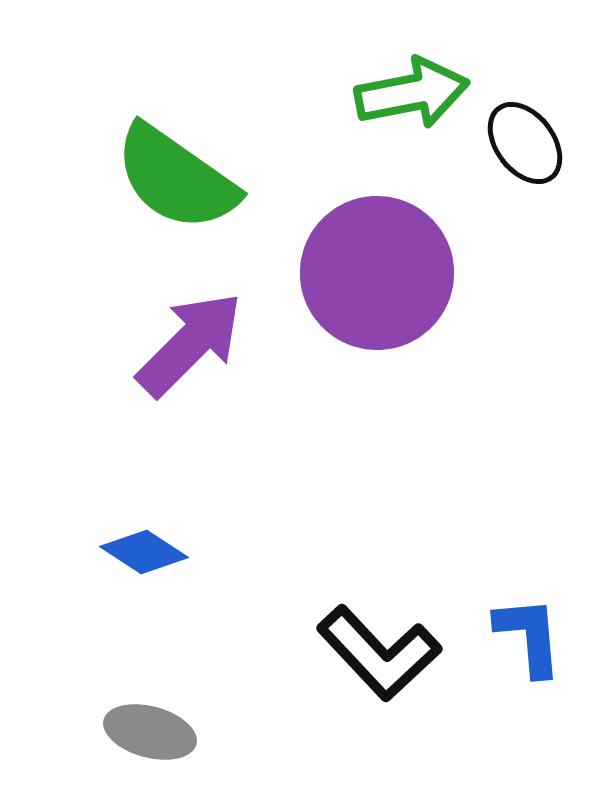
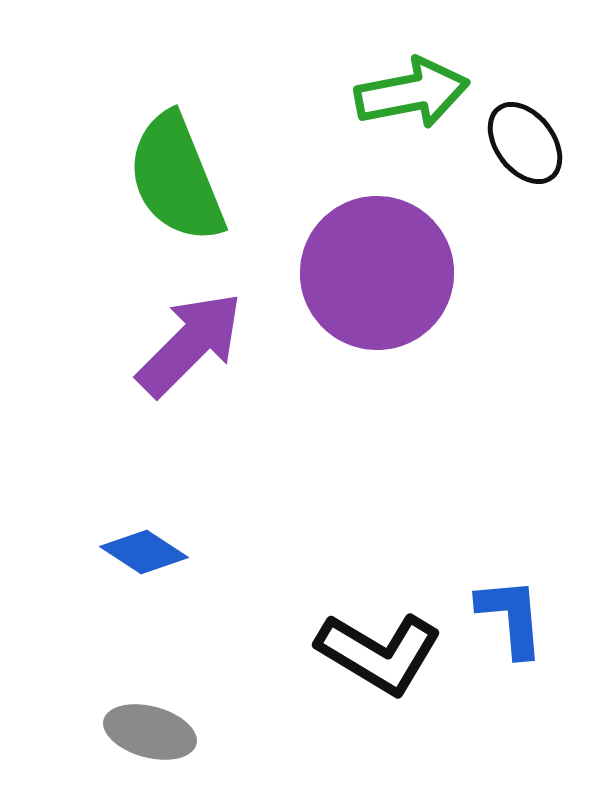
green semicircle: rotated 33 degrees clockwise
blue L-shape: moved 18 px left, 19 px up
black L-shape: rotated 16 degrees counterclockwise
